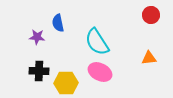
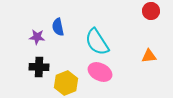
red circle: moved 4 px up
blue semicircle: moved 4 px down
orange triangle: moved 2 px up
black cross: moved 4 px up
yellow hexagon: rotated 20 degrees counterclockwise
